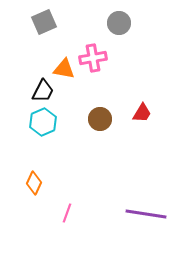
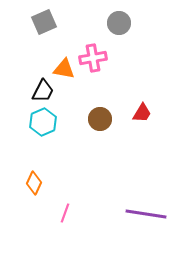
pink line: moved 2 px left
